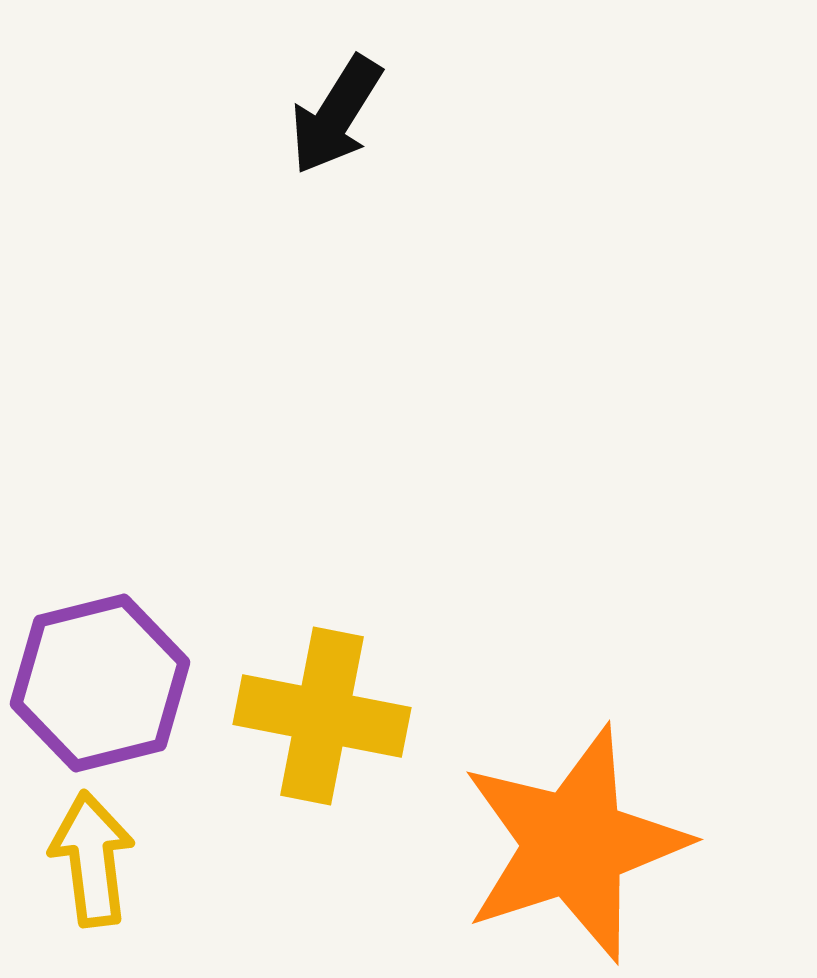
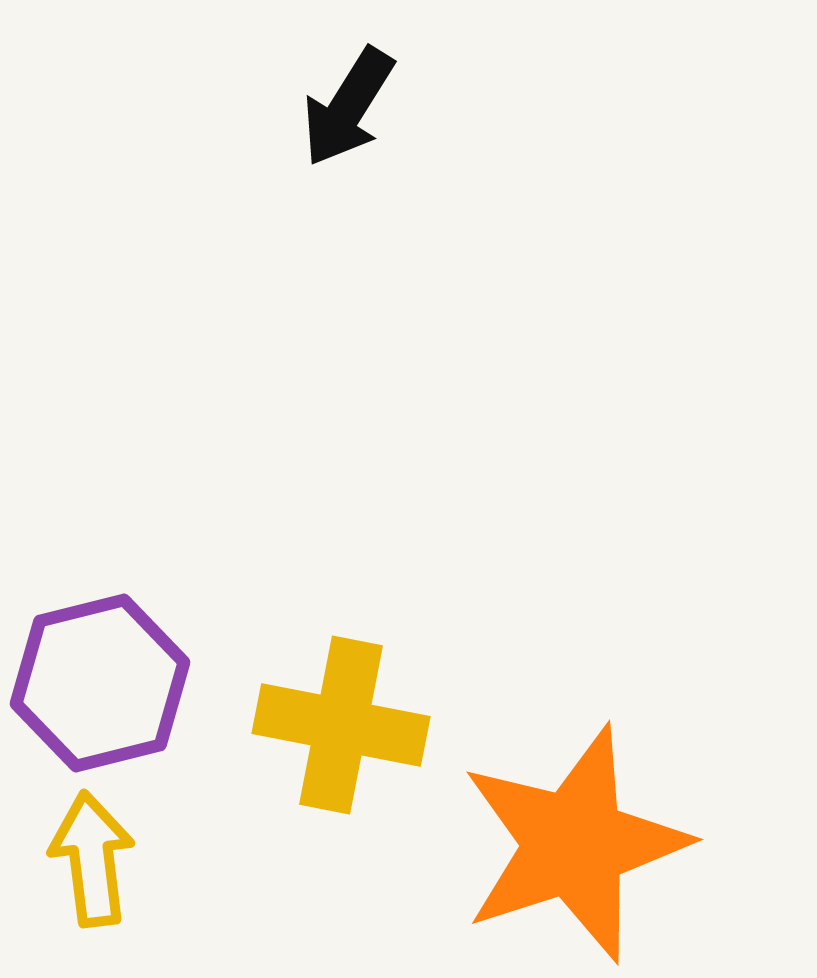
black arrow: moved 12 px right, 8 px up
yellow cross: moved 19 px right, 9 px down
